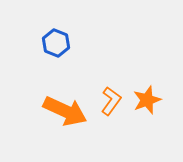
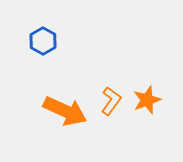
blue hexagon: moved 13 px left, 2 px up; rotated 8 degrees clockwise
